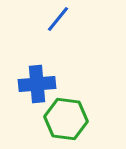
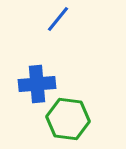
green hexagon: moved 2 px right
